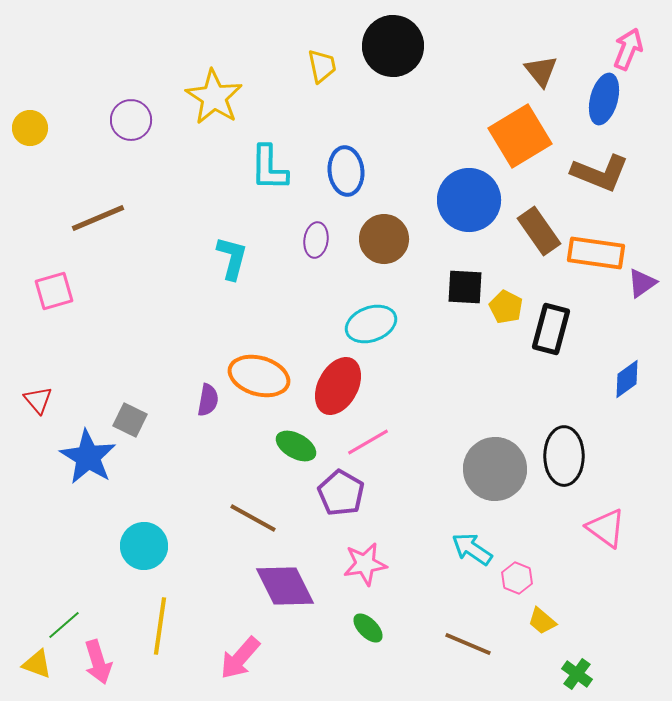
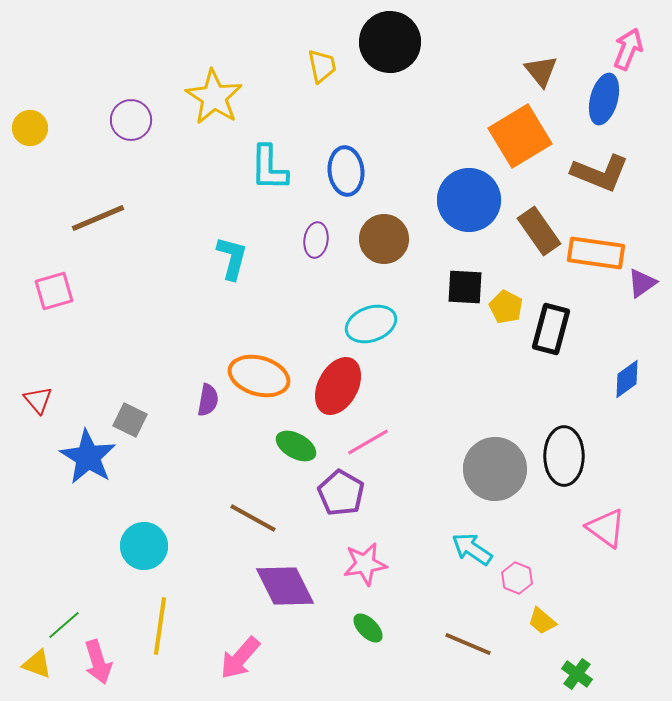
black circle at (393, 46): moved 3 px left, 4 px up
